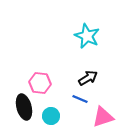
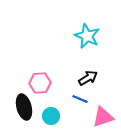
pink hexagon: rotated 10 degrees counterclockwise
